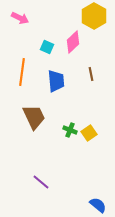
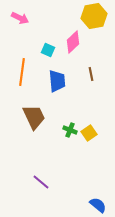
yellow hexagon: rotated 20 degrees clockwise
cyan square: moved 1 px right, 3 px down
blue trapezoid: moved 1 px right
